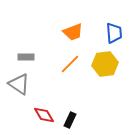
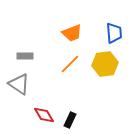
orange trapezoid: moved 1 px left, 1 px down
gray rectangle: moved 1 px left, 1 px up
